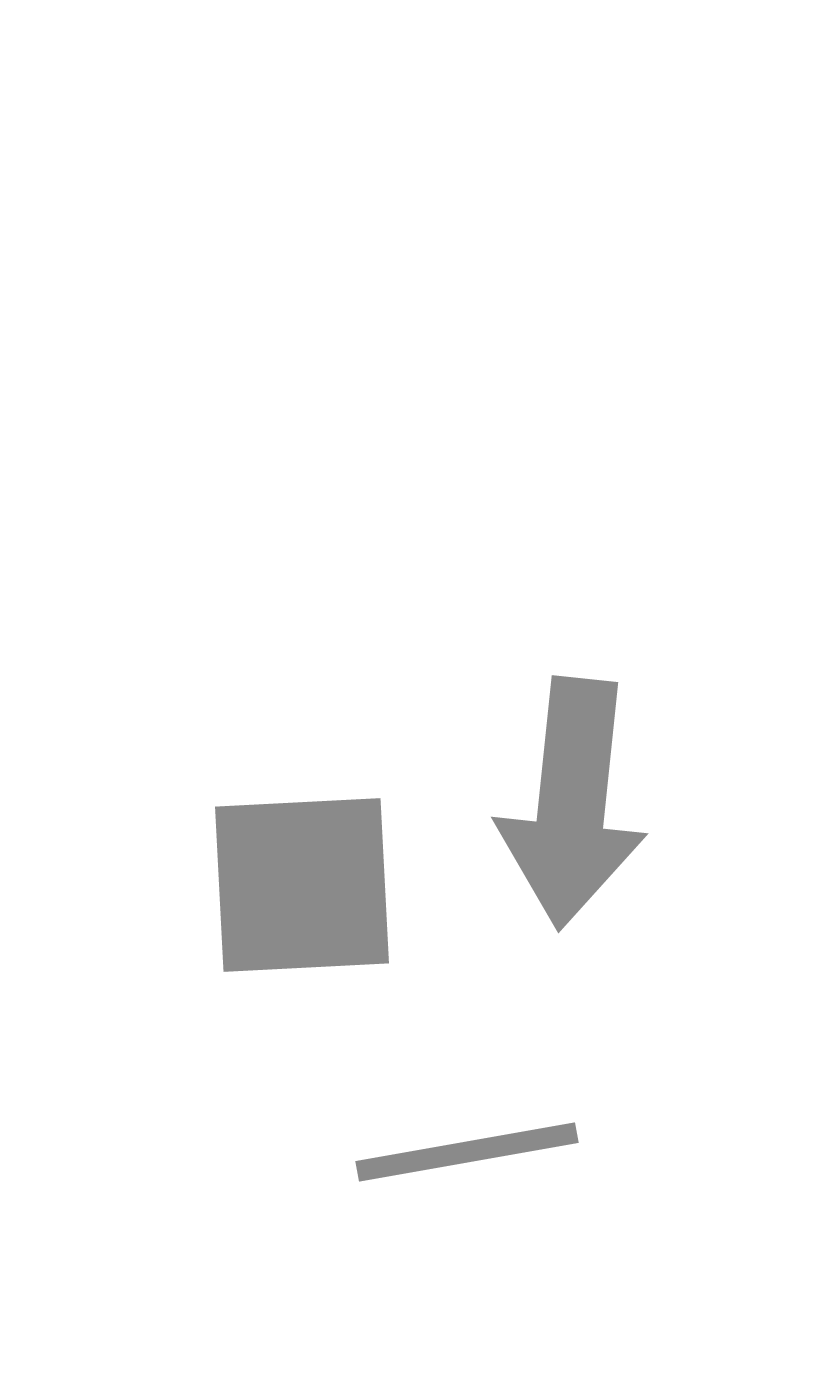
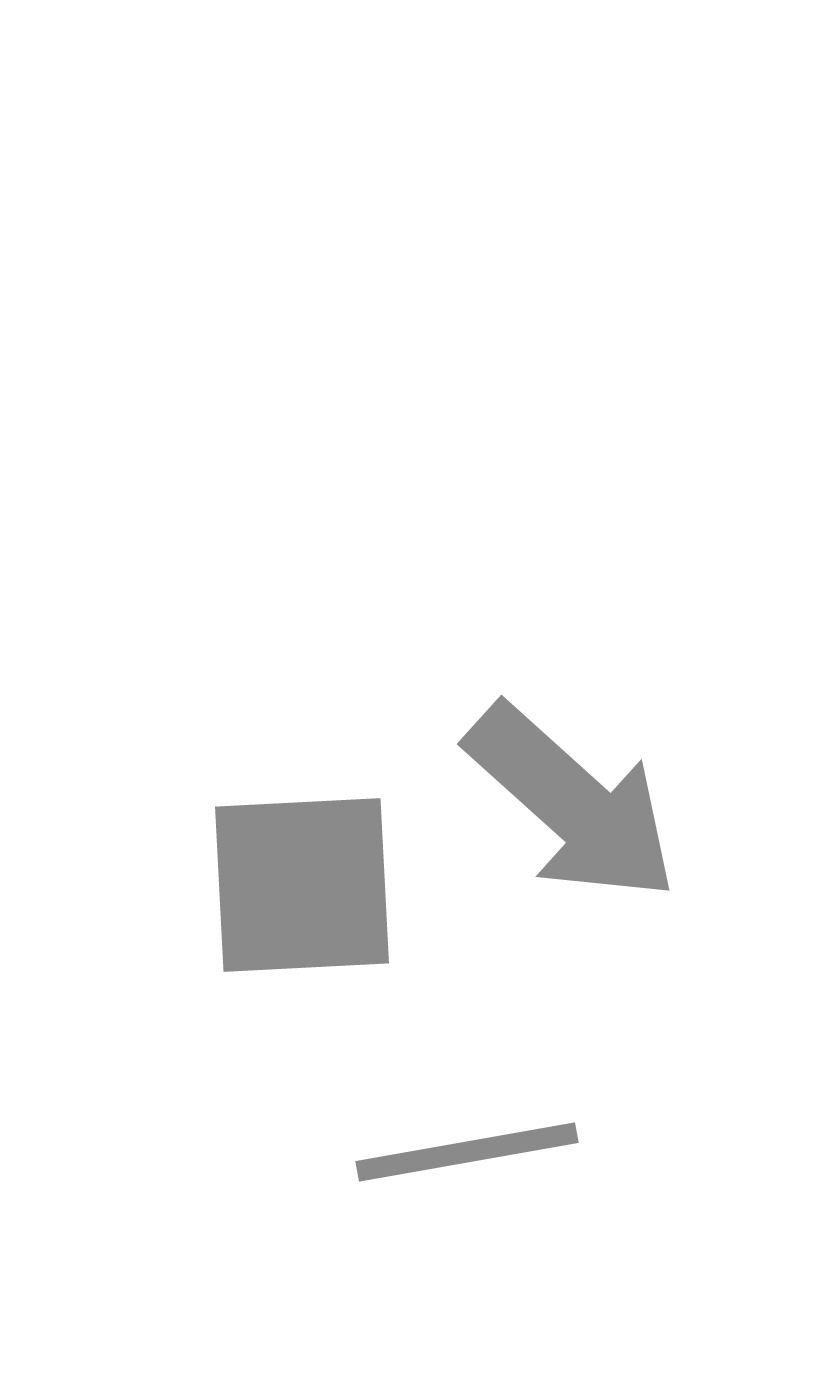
gray arrow: rotated 54 degrees counterclockwise
